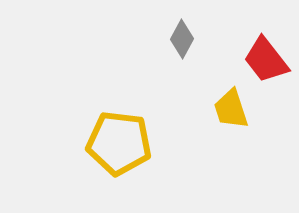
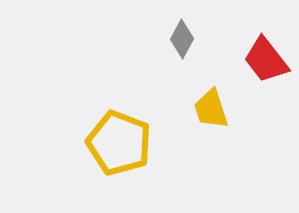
yellow trapezoid: moved 20 px left
yellow pentagon: rotated 14 degrees clockwise
